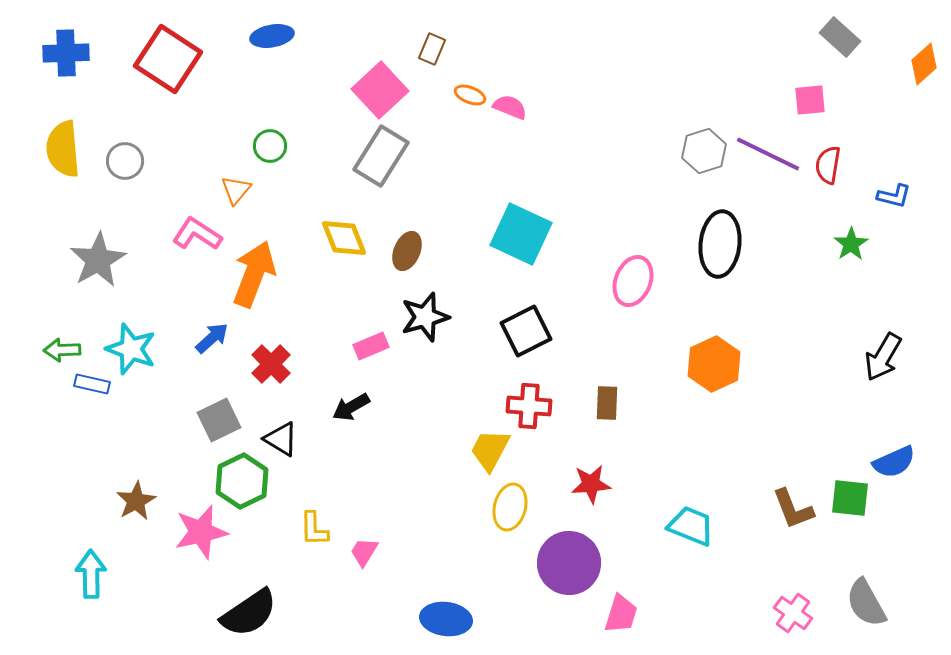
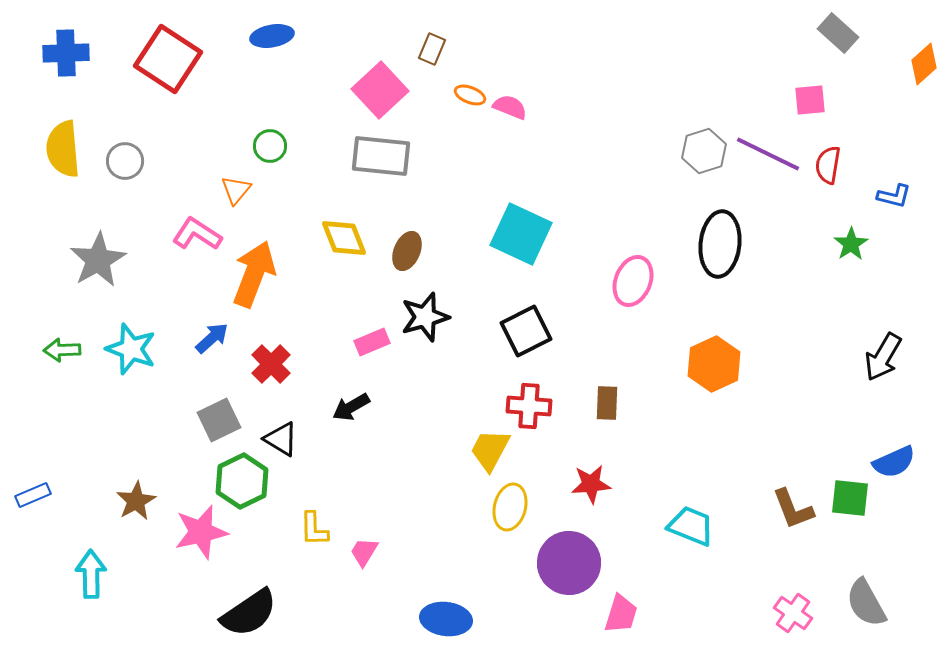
gray rectangle at (840, 37): moved 2 px left, 4 px up
gray rectangle at (381, 156): rotated 64 degrees clockwise
pink rectangle at (371, 346): moved 1 px right, 4 px up
blue rectangle at (92, 384): moved 59 px left, 111 px down; rotated 36 degrees counterclockwise
